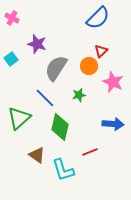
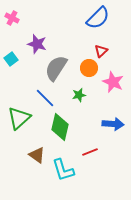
orange circle: moved 2 px down
